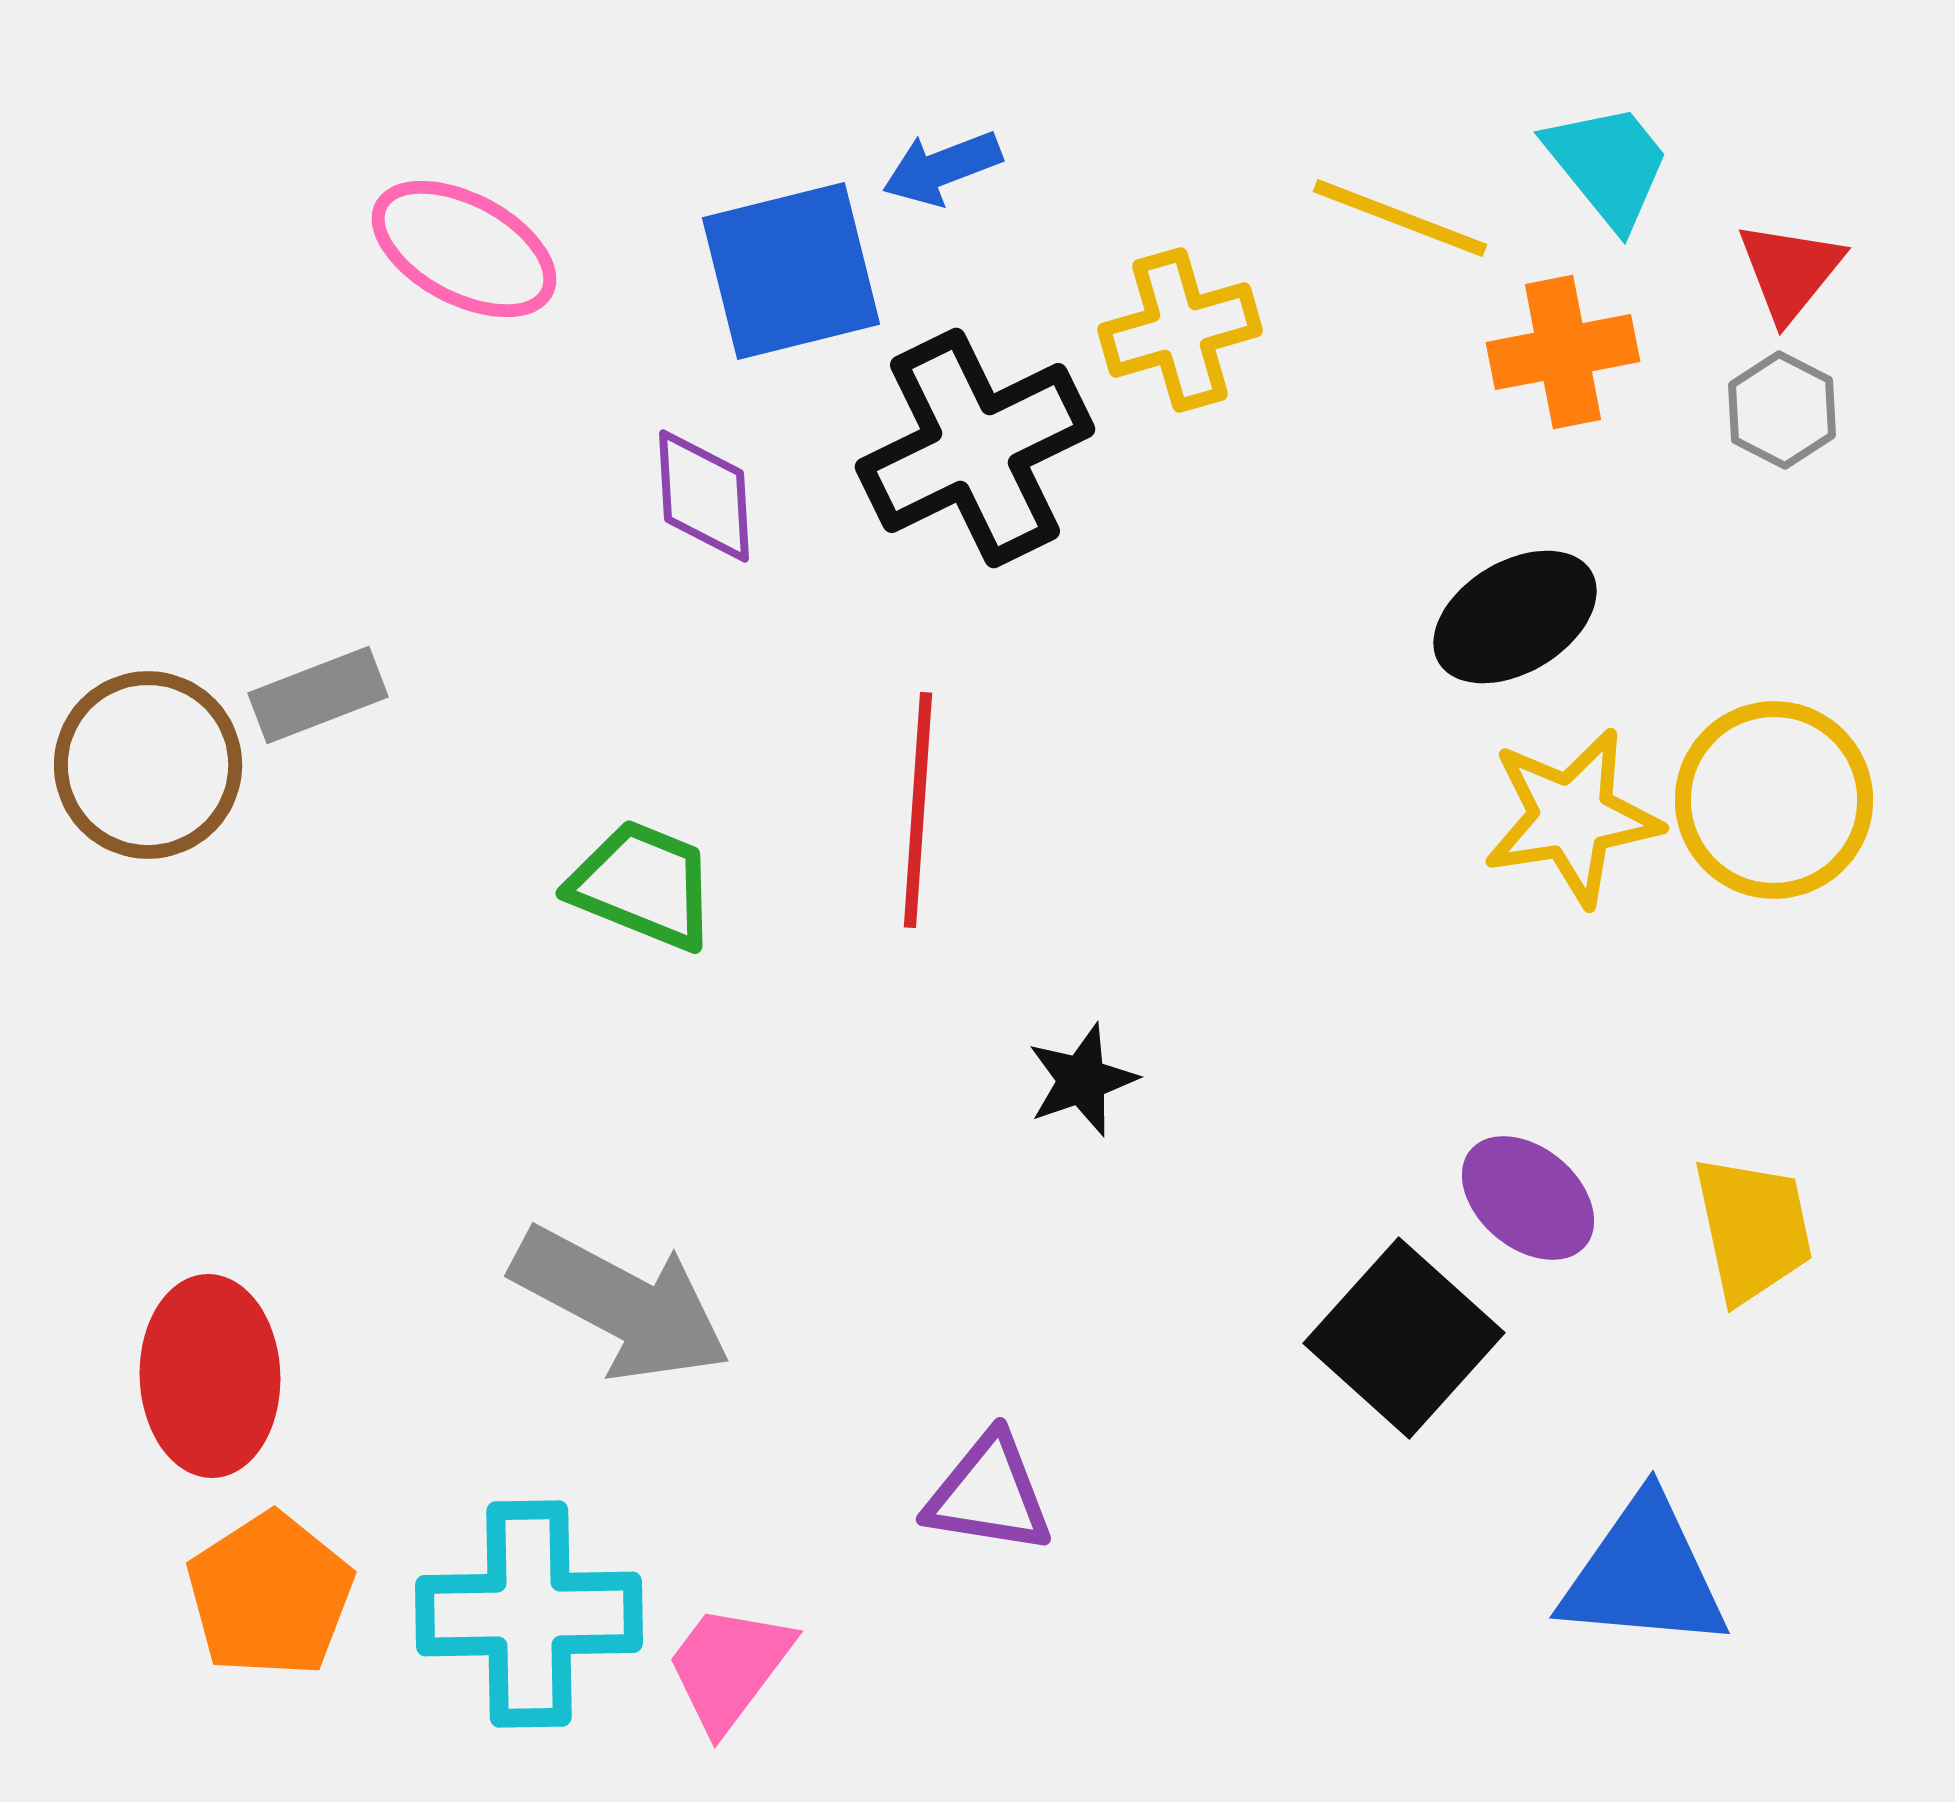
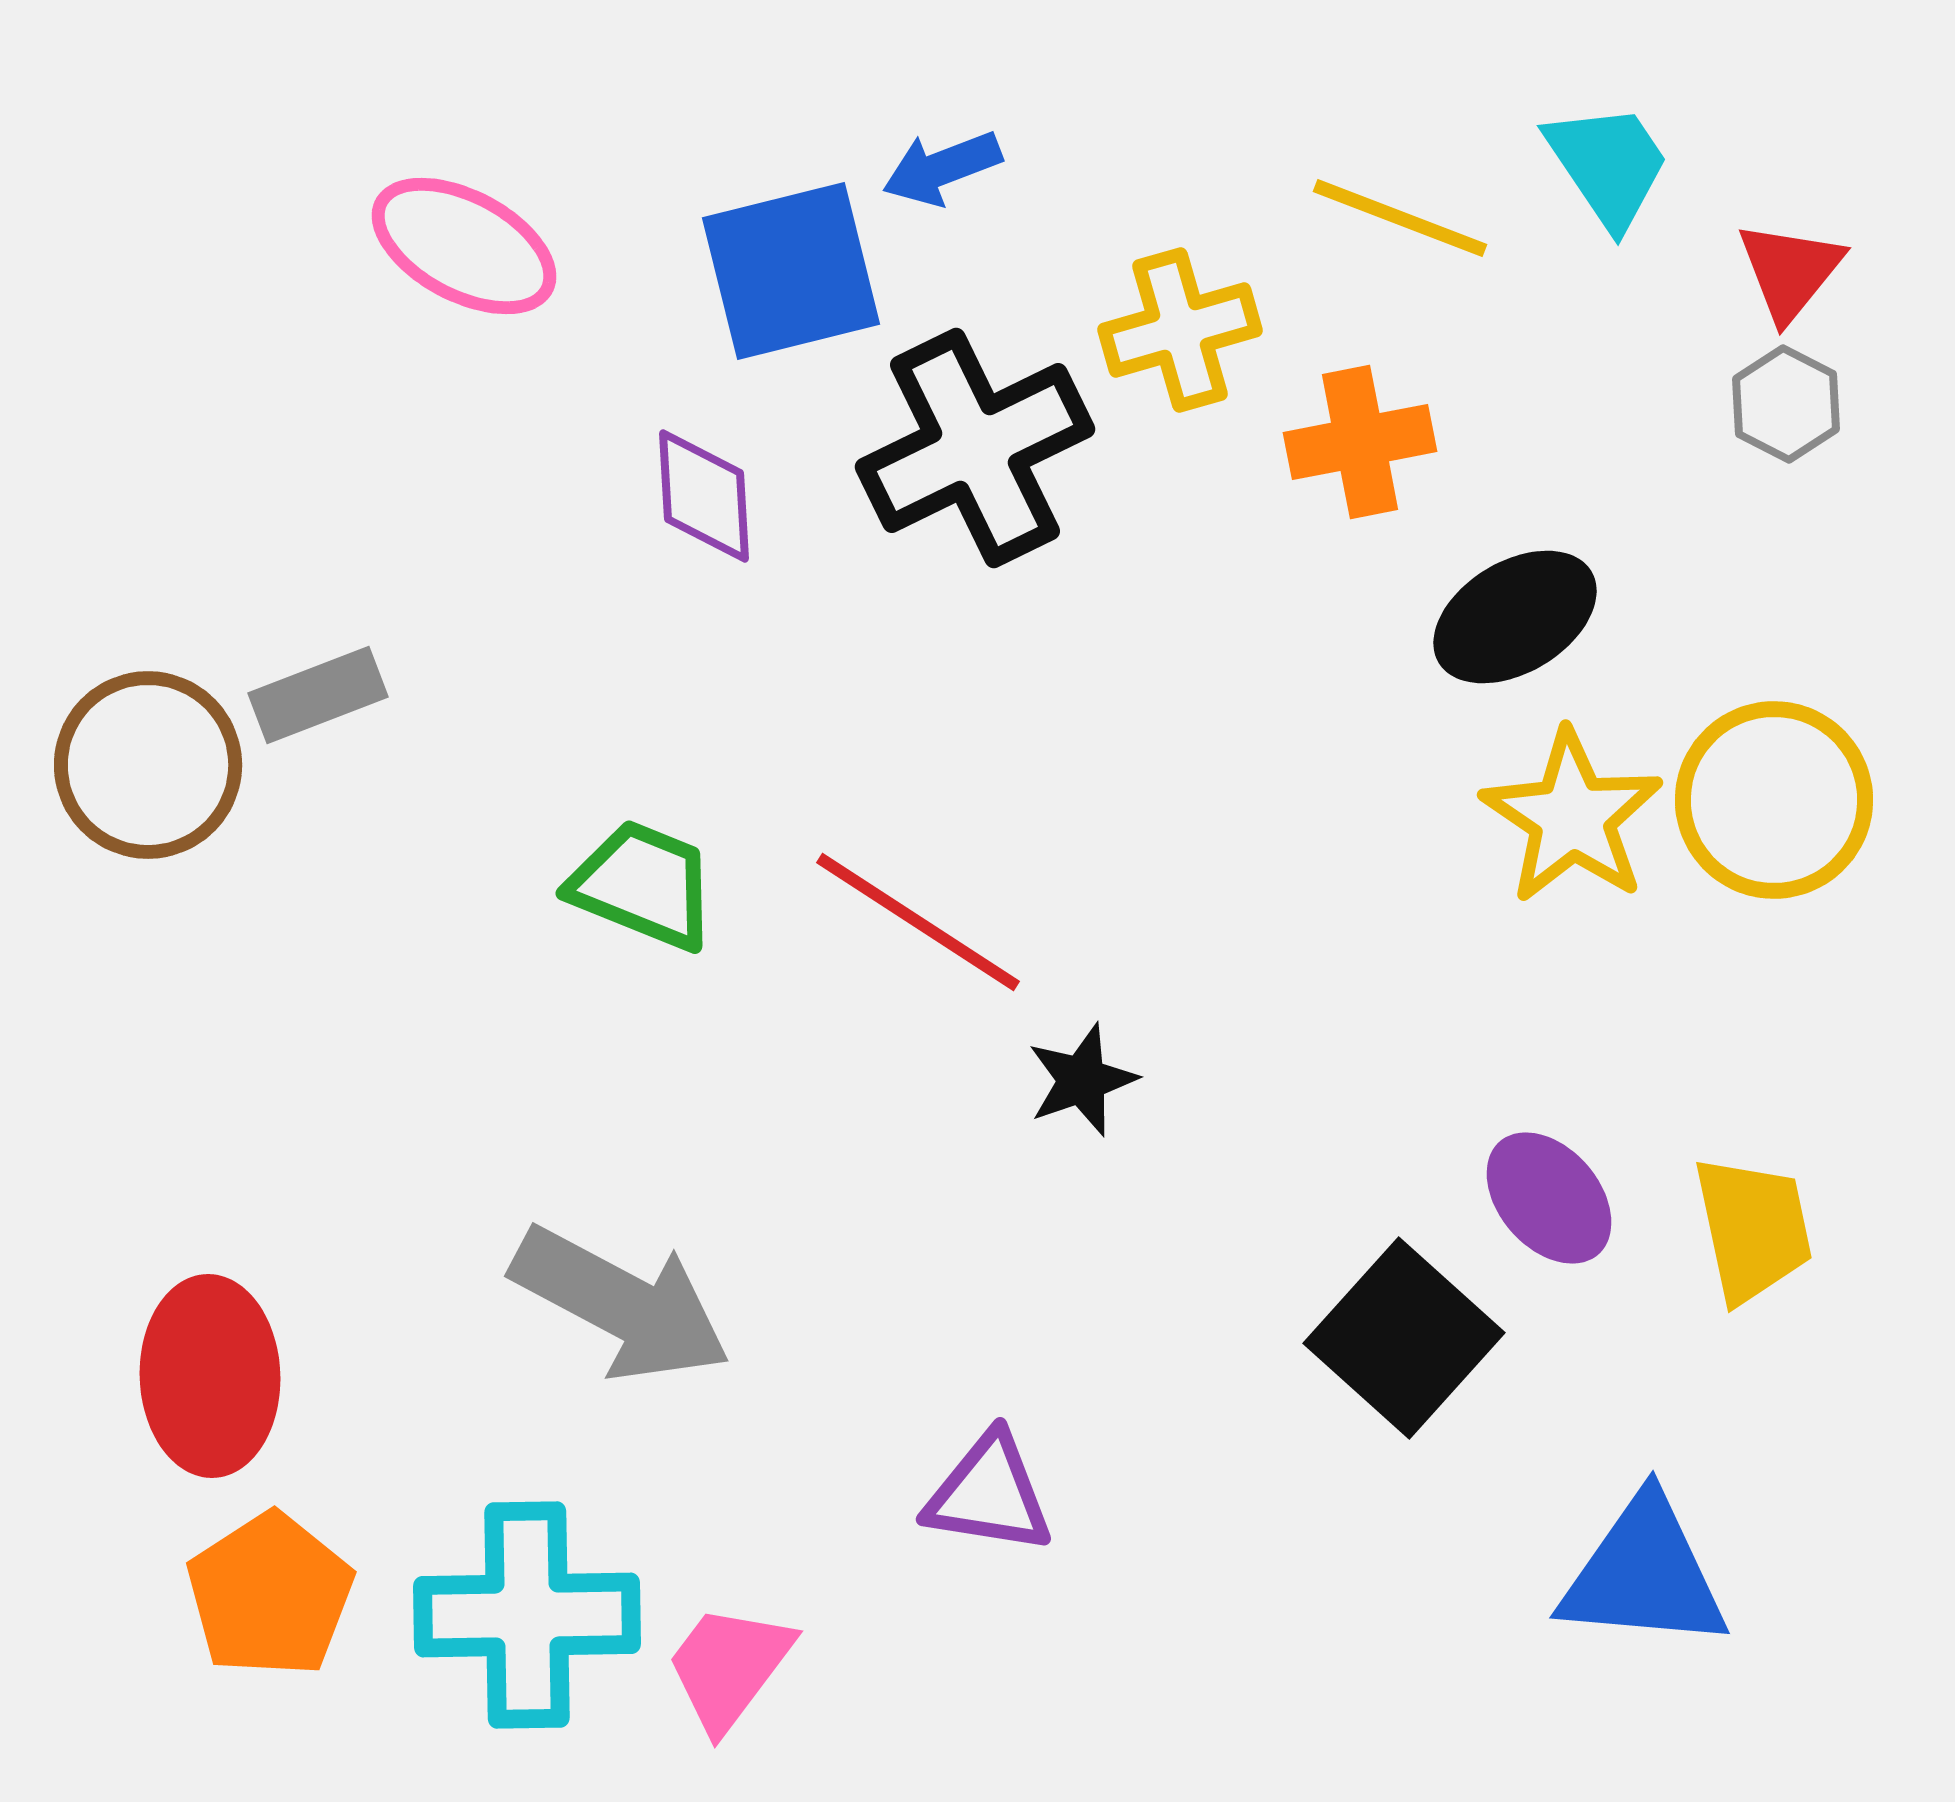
cyan trapezoid: rotated 5 degrees clockwise
pink ellipse: moved 3 px up
orange cross: moved 203 px left, 90 px down
gray hexagon: moved 4 px right, 6 px up
red line: moved 112 px down; rotated 61 degrees counterclockwise
yellow star: rotated 29 degrees counterclockwise
purple ellipse: moved 21 px right; rotated 9 degrees clockwise
cyan cross: moved 2 px left, 1 px down
